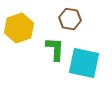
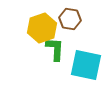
yellow hexagon: moved 23 px right
cyan square: moved 2 px right, 2 px down
